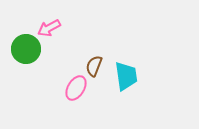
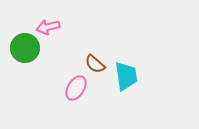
pink arrow: moved 1 px left, 1 px up; rotated 15 degrees clockwise
green circle: moved 1 px left, 1 px up
brown semicircle: moved 1 px right, 2 px up; rotated 70 degrees counterclockwise
